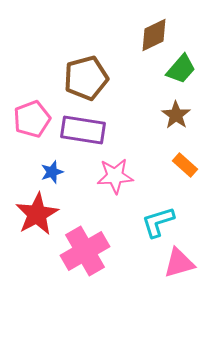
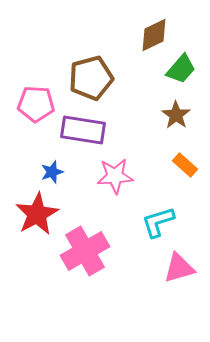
brown pentagon: moved 5 px right
pink pentagon: moved 4 px right, 15 px up; rotated 24 degrees clockwise
pink triangle: moved 5 px down
